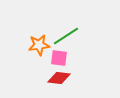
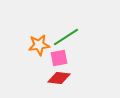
green line: moved 1 px down
pink square: rotated 18 degrees counterclockwise
